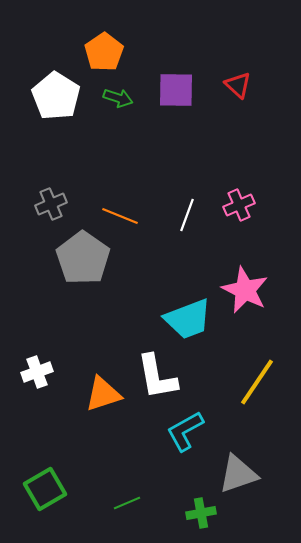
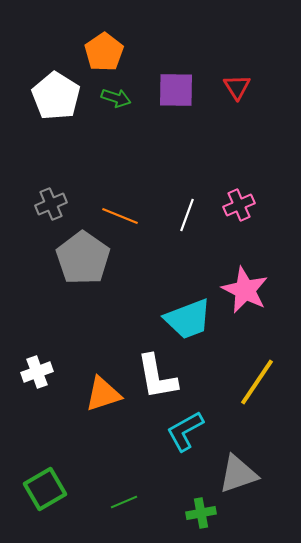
red triangle: moved 1 px left, 2 px down; rotated 16 degrees clockwise
green arrow: moved 2 px left
green line: moved 3 px left, 1 px up
